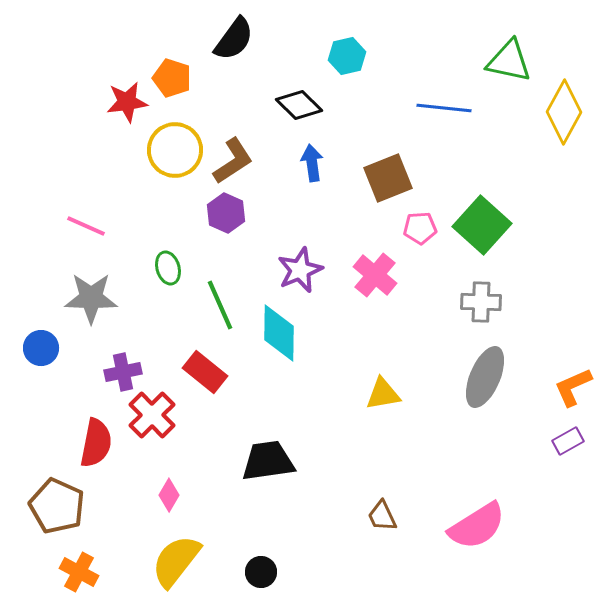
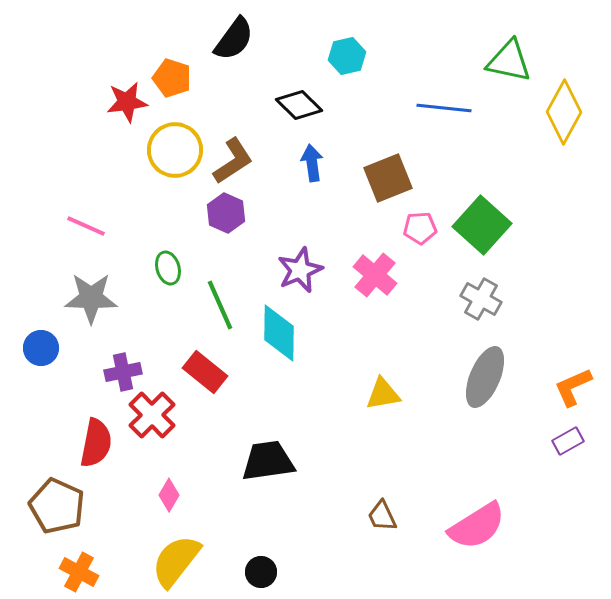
gray cross: moved 3 px up; rotated 27 degrees clockwise
